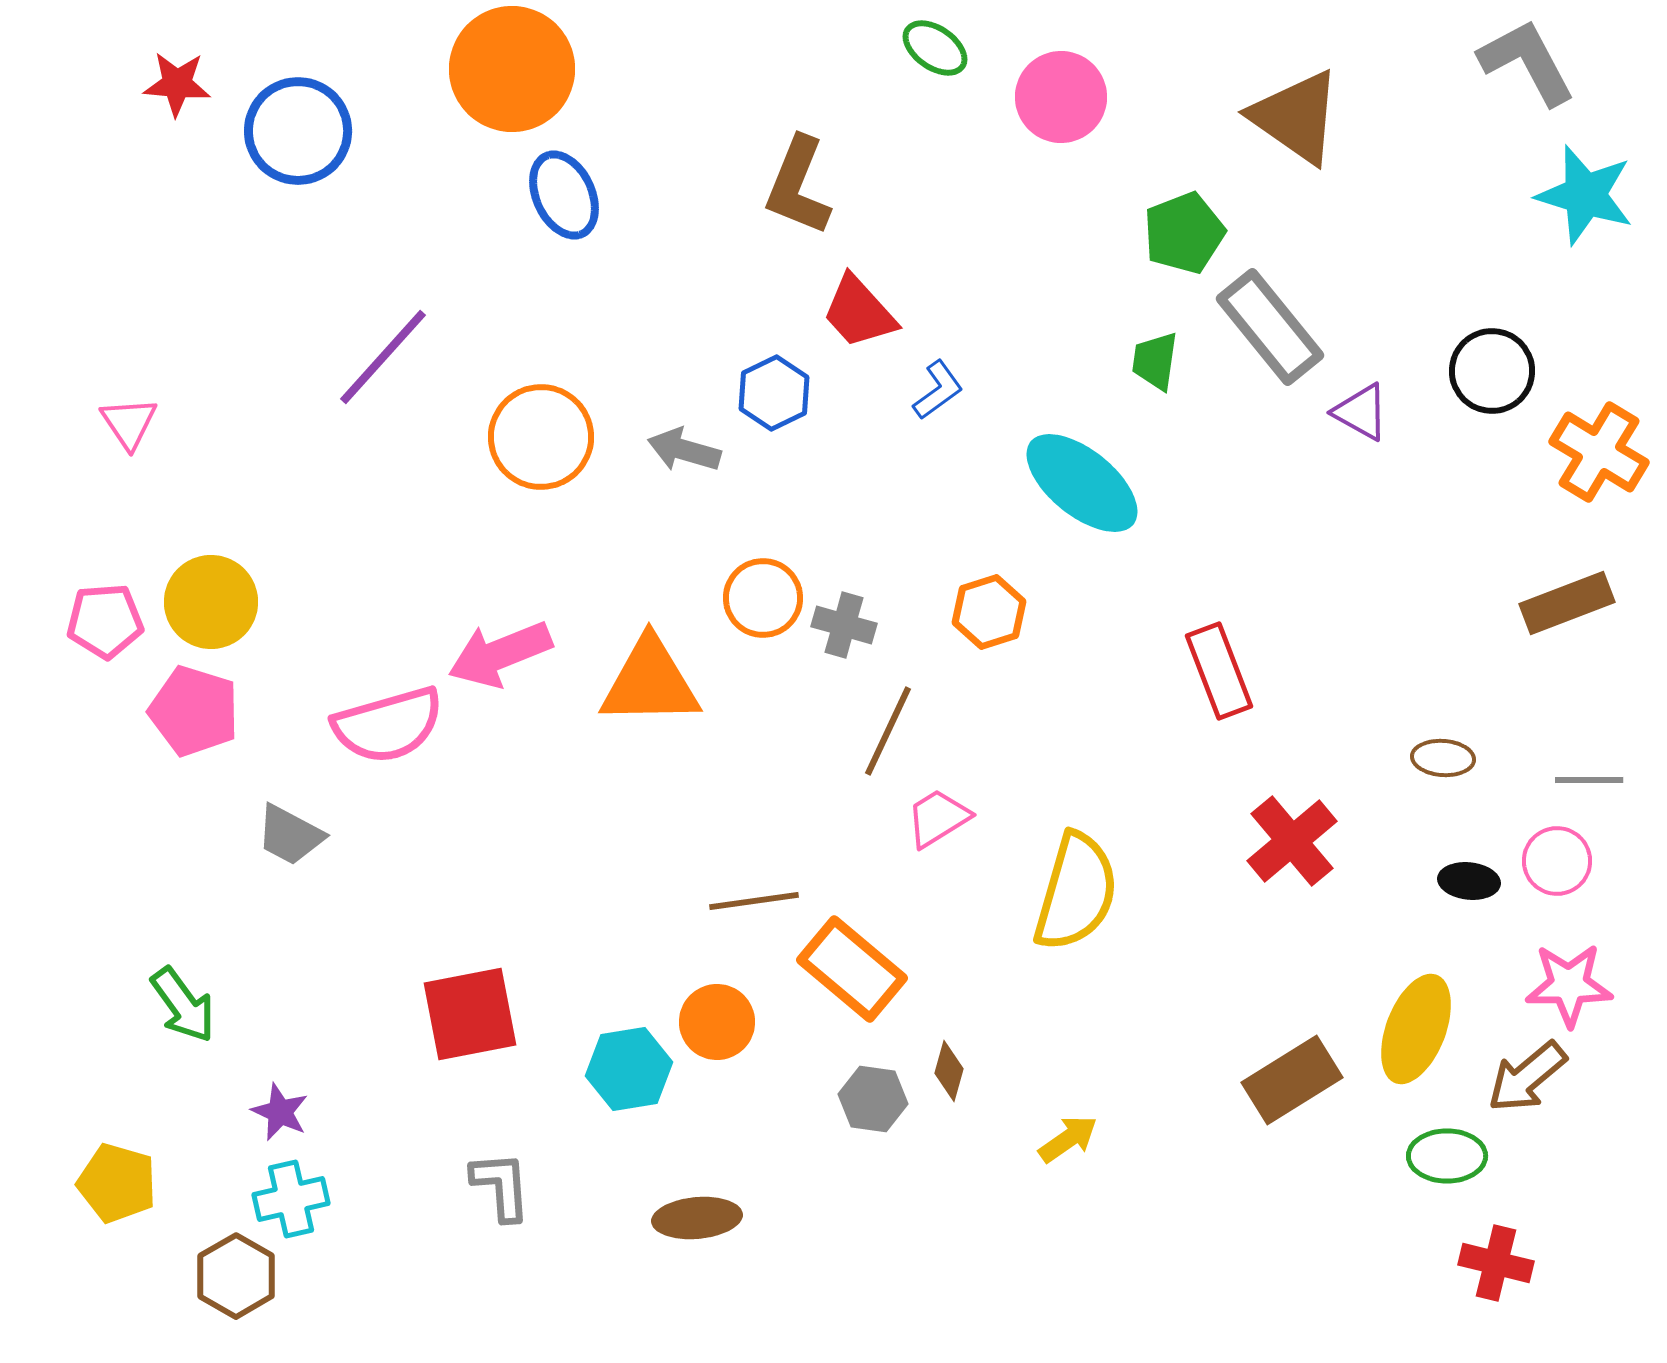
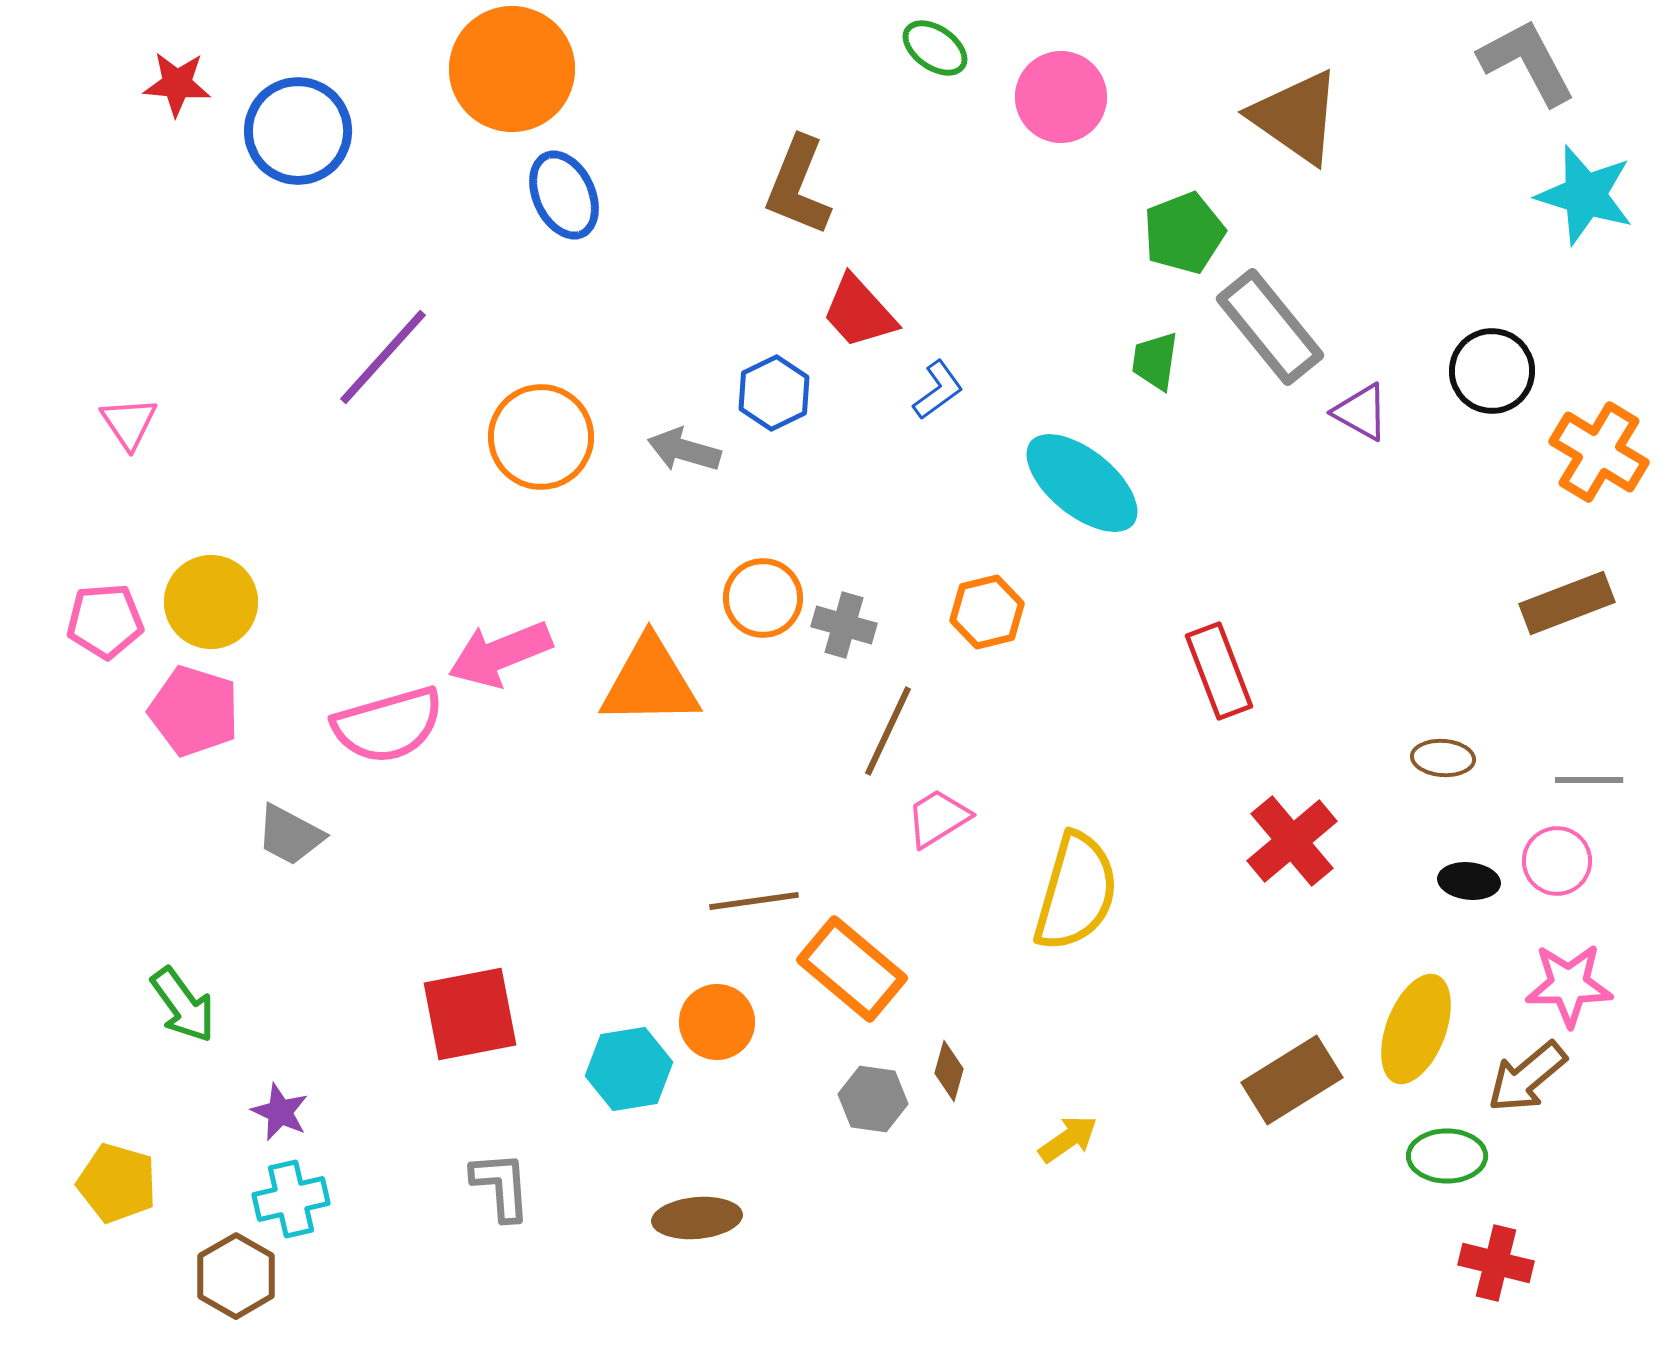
orange hexagon at (989, 612): moved 2 px left; rotated 4 degrees clockwise
